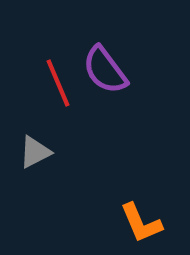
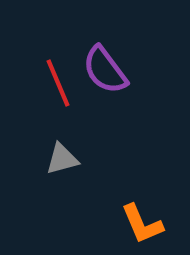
gray triangle: moved 27 px right, 7 px down; rotated 12 degrees clockwise
orange L-shape: moved 1 px right, 1 px down
